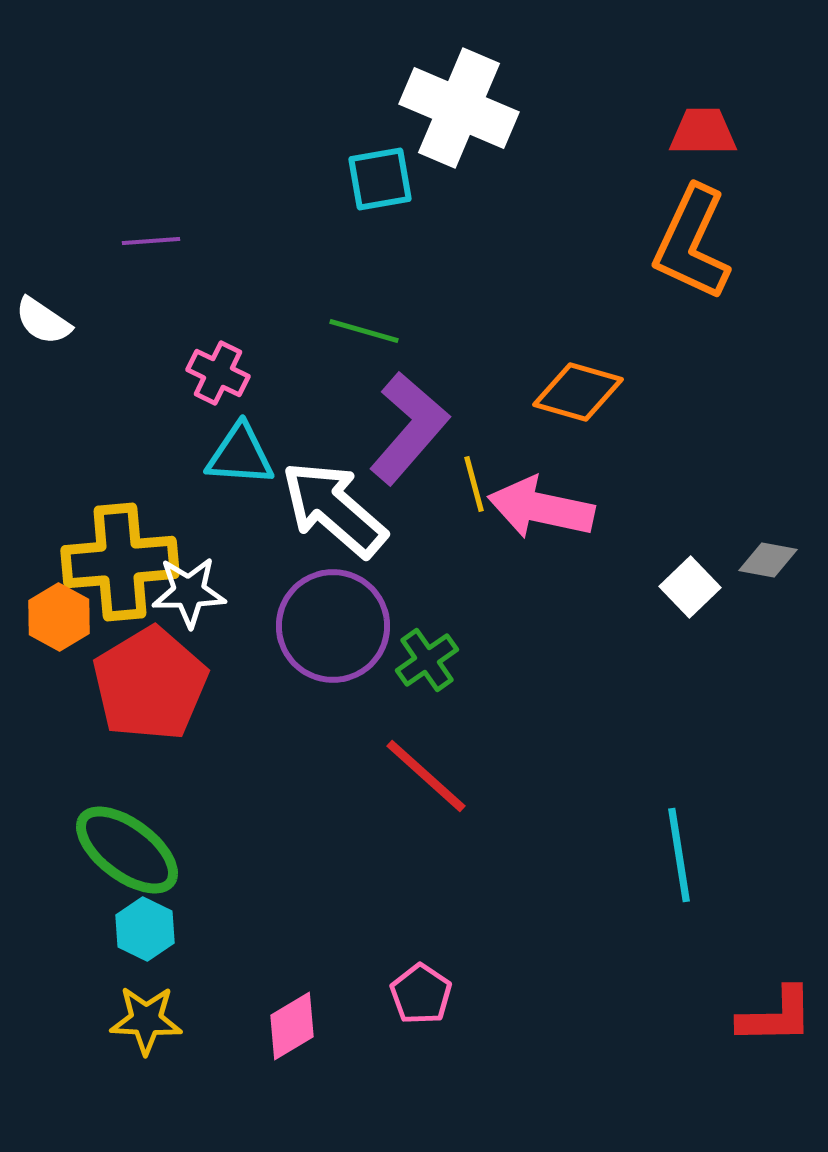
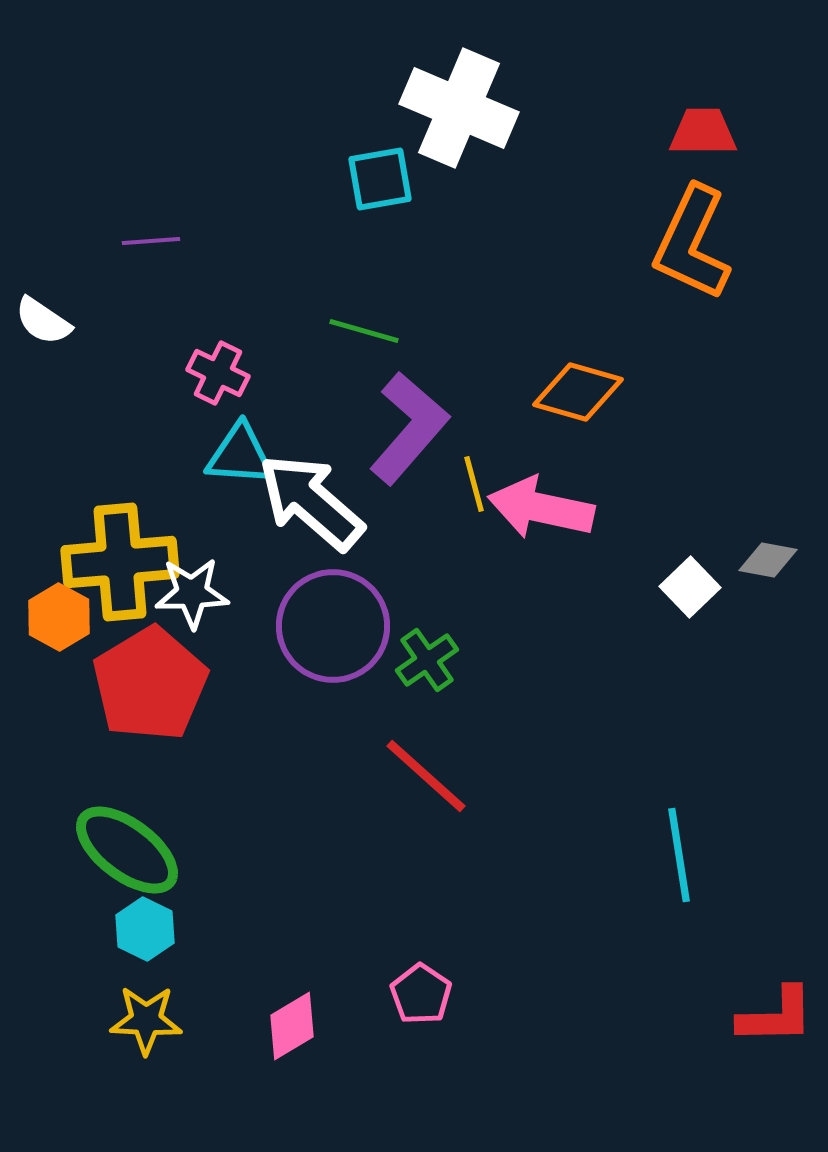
white arrow: moved 23 px left, 7 px up
white star: moved 3 px right, 1 px down
